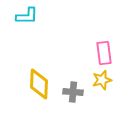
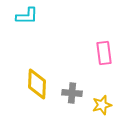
yellow star: moved 25 px down
yellow diamond: moved 2 px left
gray cross: moved 1 px left, 1 px down
